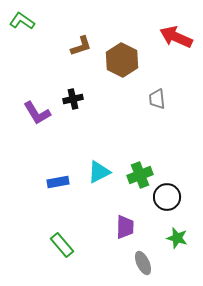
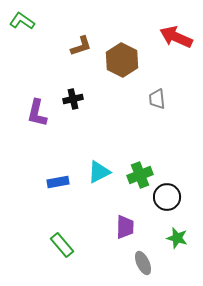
purple L-shape: rotated 44 degrees clockwise
